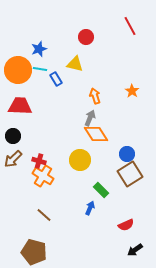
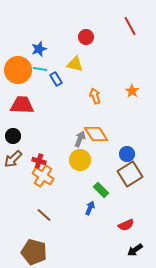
red trapezoid: moved 2 px right, 1 px up
gray arrow: moved 10 px left, 21 px down
